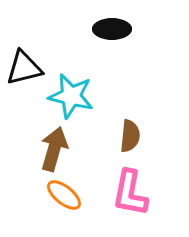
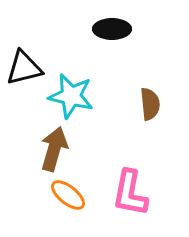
brown semicircle: moved 20 px right, 32 px up; rotated 12 degrees counterclockwise
orange ellipse: moved 4 px right
